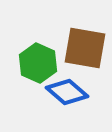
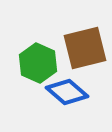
brown square: rotated 24 degrees counterclockwise
